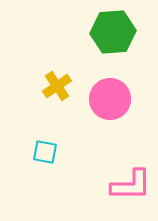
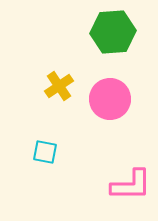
yellow cross: moved 2 px right
